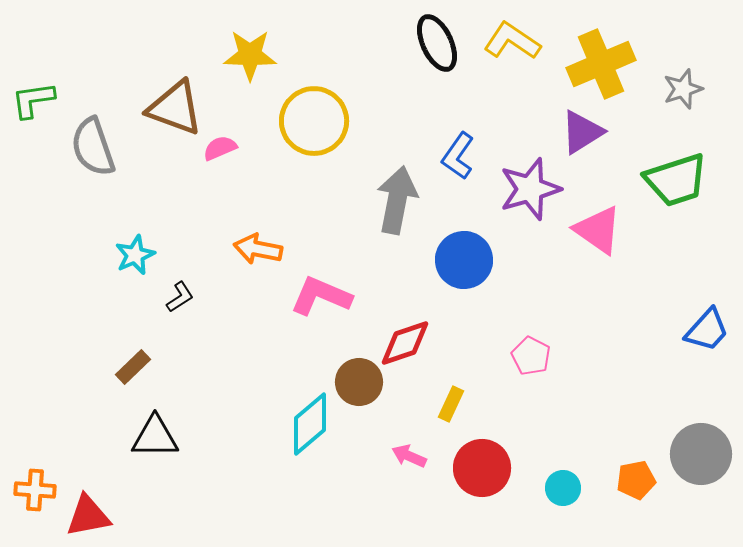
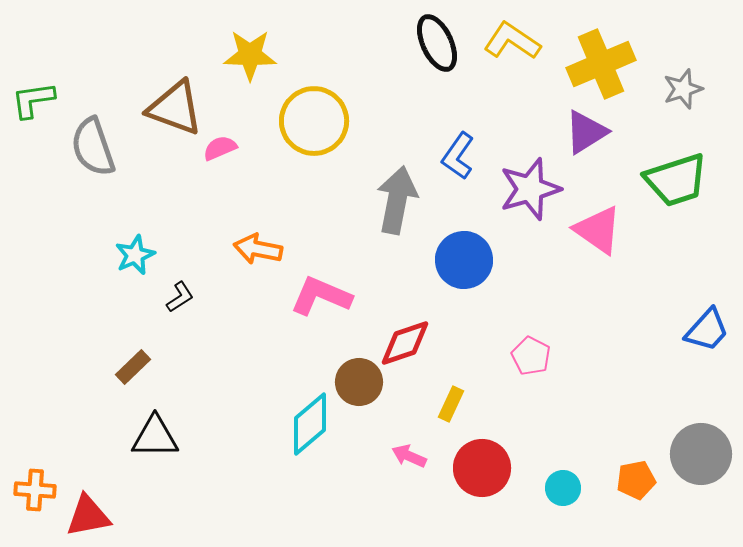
purple triangle: moved 4 px right
